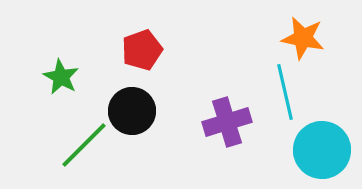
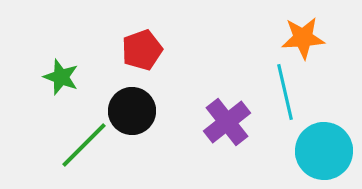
orange star: rotated 15 degrees counterclockwise
green star: rotated 9 degrees counterclockwise
purple cross: rotated 21 degrees counterclockwise
cyan circle: moved 2 px right, 1 px down
